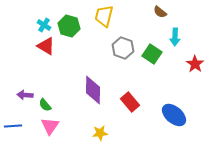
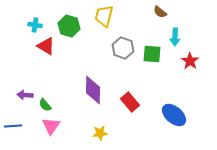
cyan cross: moved 9 px left; rotated 24 degrees counterclockwise
green square: rotated 30 degrees counterclockwise
red star: moved 5 px left, 3 px up
pink triangle: moved 1 px right
